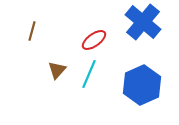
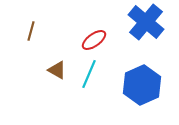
blue cross: moved 3 px right
brown line: moved 1 px left
brown triangle: rotated 42 degrees counterclockwise
